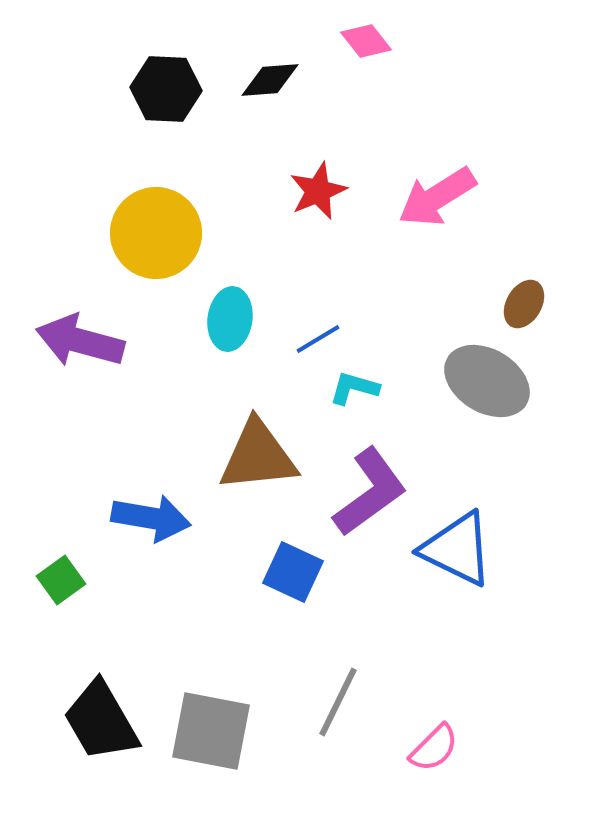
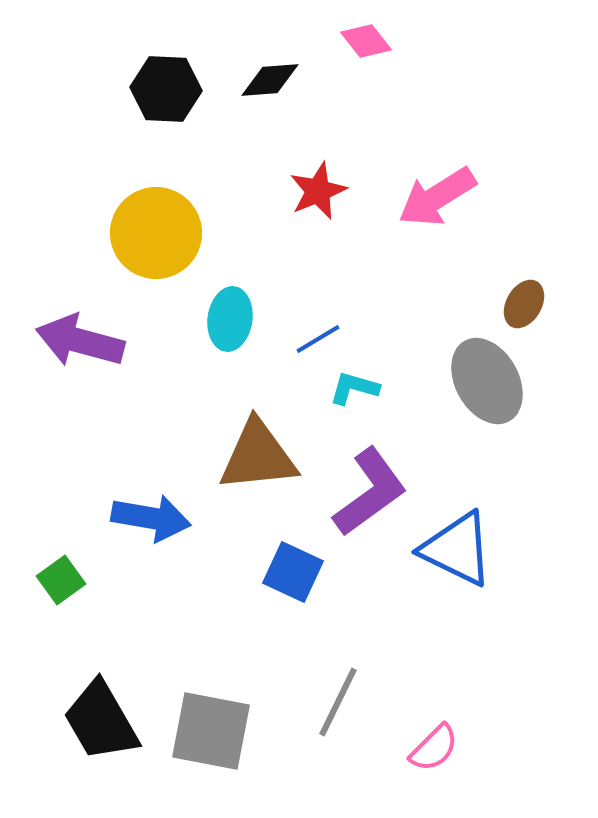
gray ellipse: rotated 30 degrees clockwise
